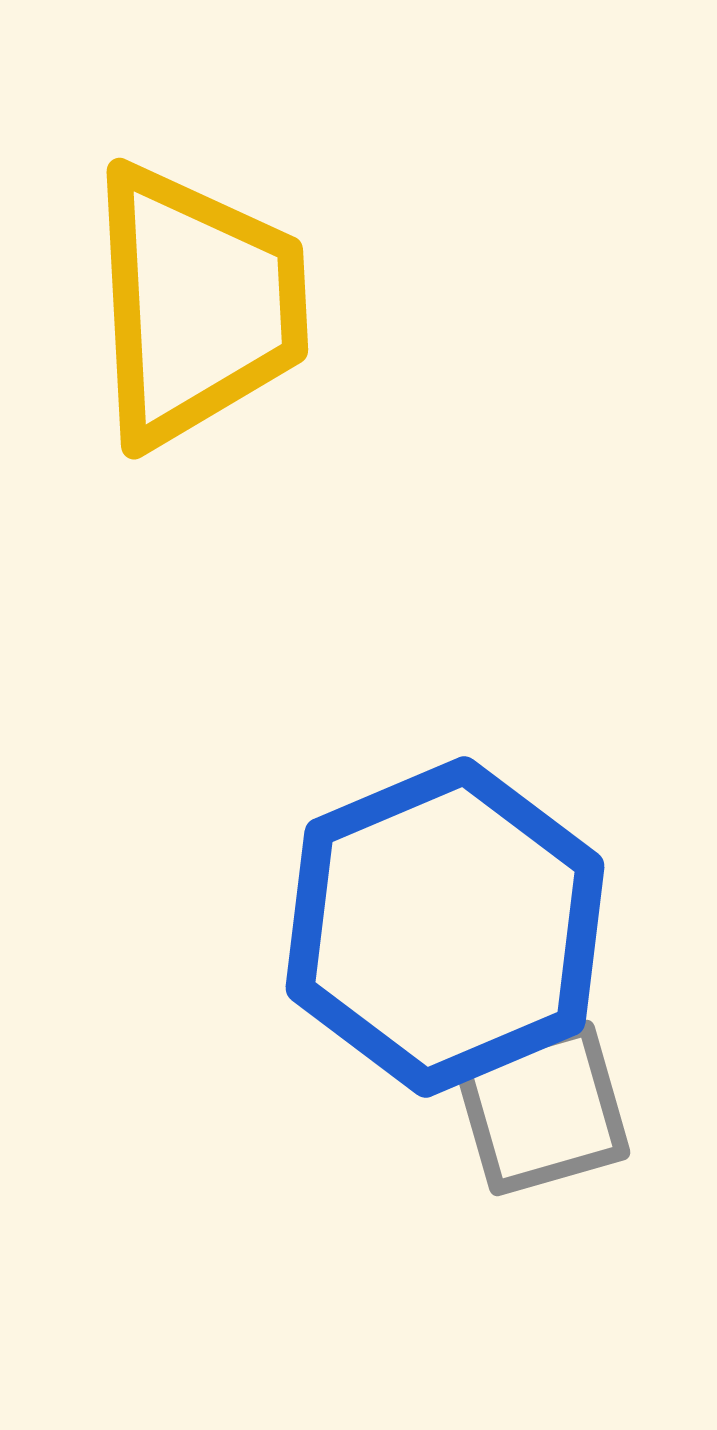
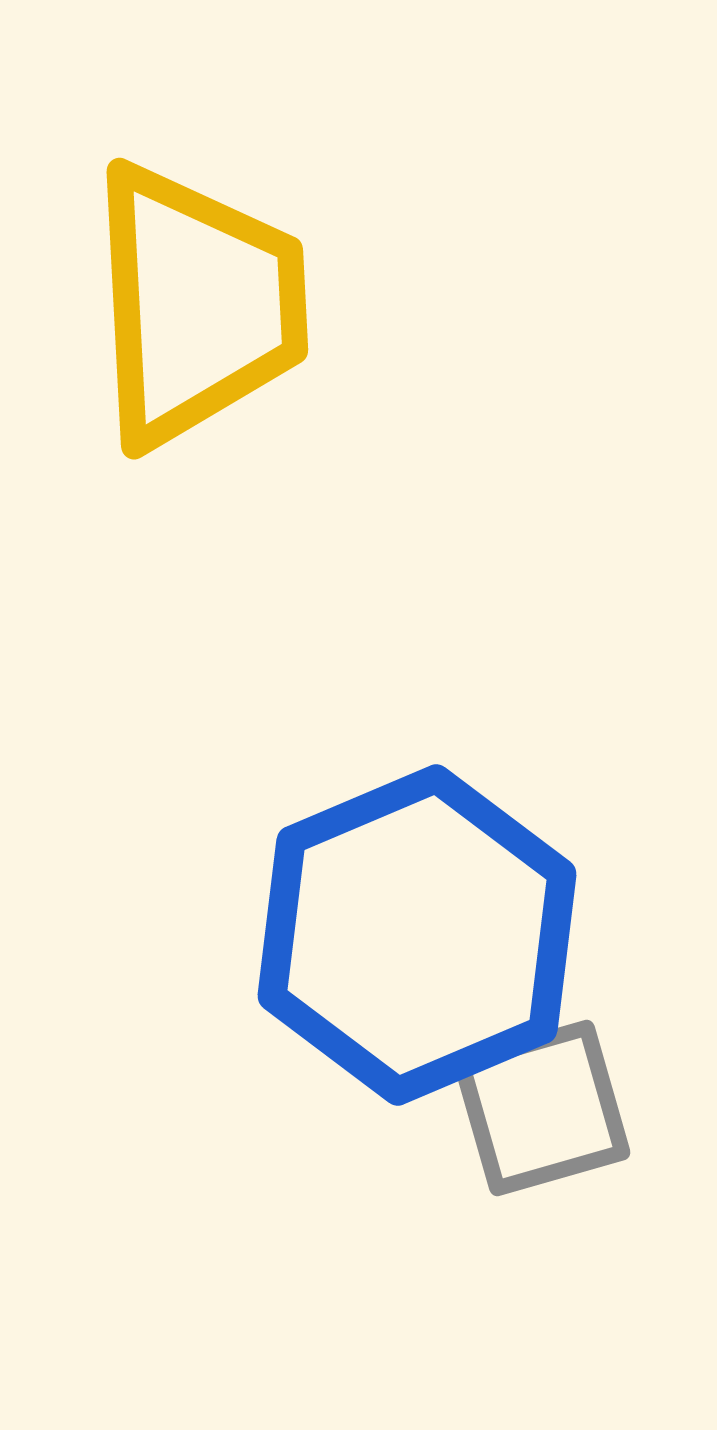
blue hexagon: moved 28 px left, 8 px down
